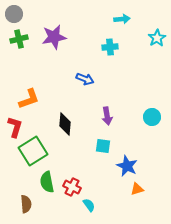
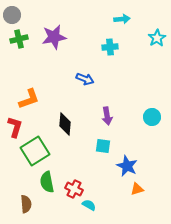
gray circle: moved 2 px left, 1 px down
green square: moved 2 px right
red cross: moved 2 px right, 2 px down
cyan semicircle: rotated 24 degrees counterclockwise
